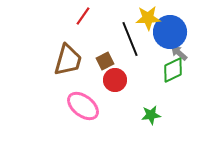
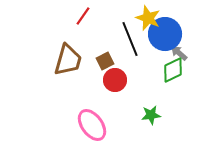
yellow star: rotated 25 degrees clockwise
blue circle: moved 5 px left, 2 px down
pink ellipse: moved 9 px right, 19 px down; rotated 16 degrees clockwise
